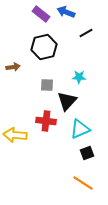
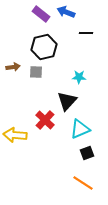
black line: rotated 32 degrees clockwise
gray square: moved 11 px left, 13 px up
red cross: moved 1 px left, 1 px up; rotated 36 degrees clockwise
